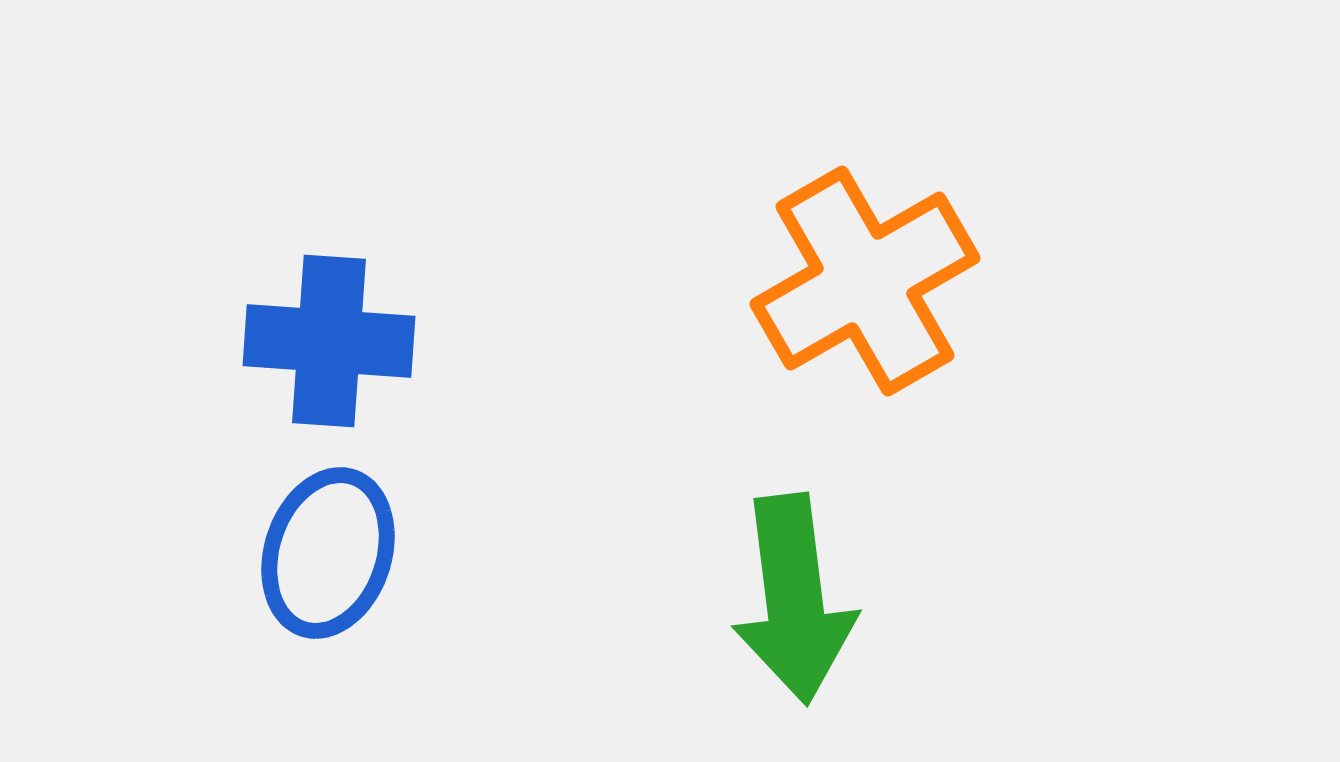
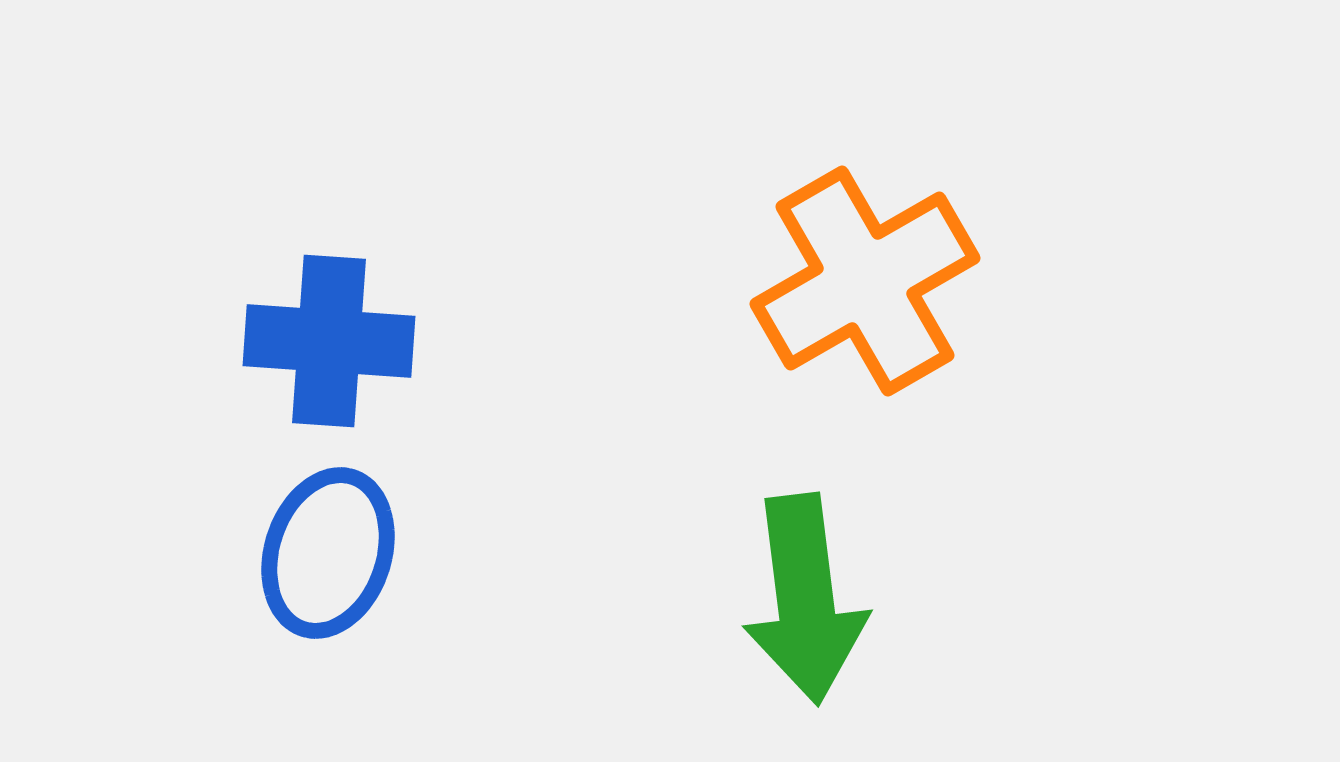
green arrow: moved 11 px right
